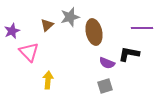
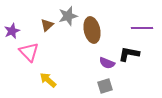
gray star: moved 2 px left, 1 px up
brown ellipse: moved 2 px left, 2 px up
yellow arrow: rotated 54 degrees counterclockwise
